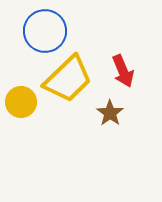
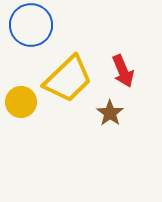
blue circle: moved 14 px left, 6 px up
